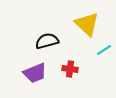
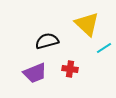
cyan line: moved 2 px up
